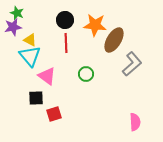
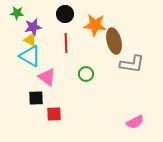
green star: rotated 16 degrees counterclockwise
black circle: moved 6 px up
purple star: moved 20 px right
brown ellipse: moved 1 px down; rotated 45 degrees counterclockwise
cyan triangle: rotated 20 degrees counterclockwise
gray L-shape: rotated 50 degrees clockwise
pink triangle: moved 1 px down
red square: rotated 14 degrees clockwise
pink semicircle: rotated 66 degrees clockwise
